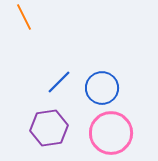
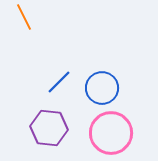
purple hexagon: rotated 15 degrees clockwise
